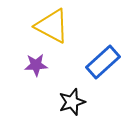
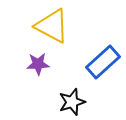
purple star: moved 2 px right, 1 px up
